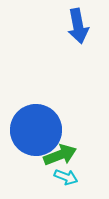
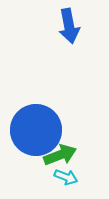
blue arrow: moved 9 px left
